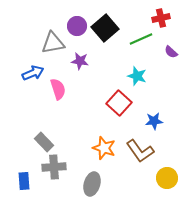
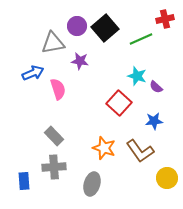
red cross: moved 4 px right, 1 px down
purple semicircle: moved 15 px left, 35 px down
gray rectangle: moved 10 px right, 6 px up
